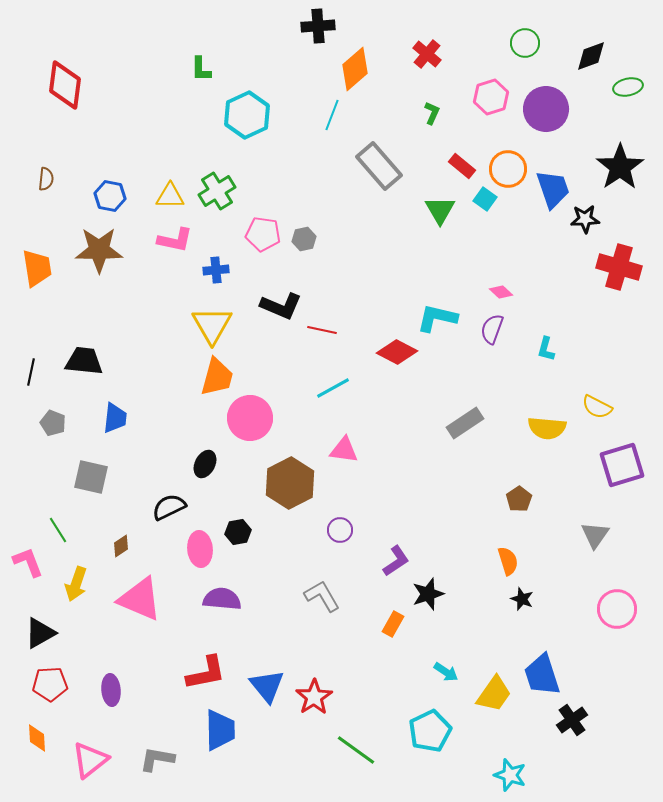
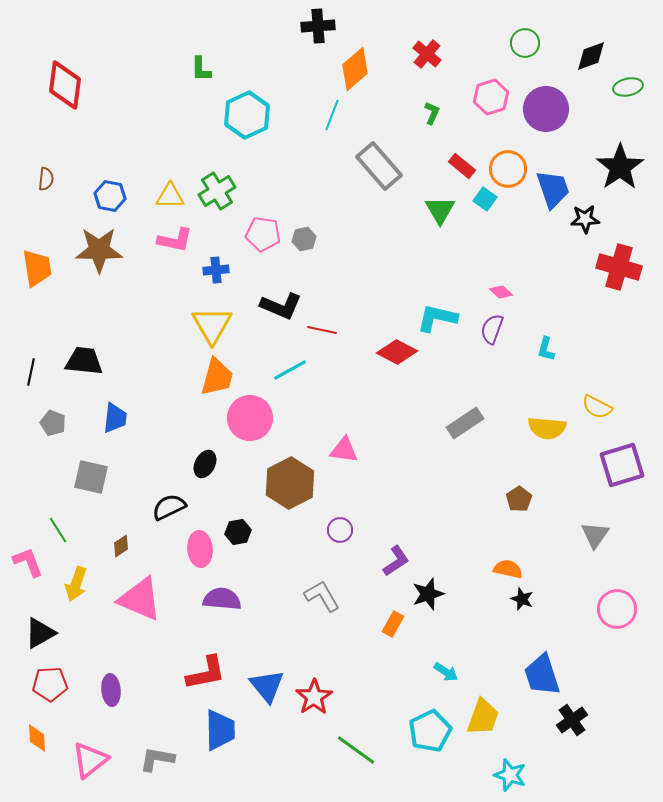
cyan line at (333, 388): moved 43 px left, 18 px up
orange semicircle at (508, 561): moved 8 px down; rotated 60 degrees counterclockwise
yellow trapezoid at (494, 694): moved 11 px left, 23 px down; rotated 15 degrees counterclockwise
